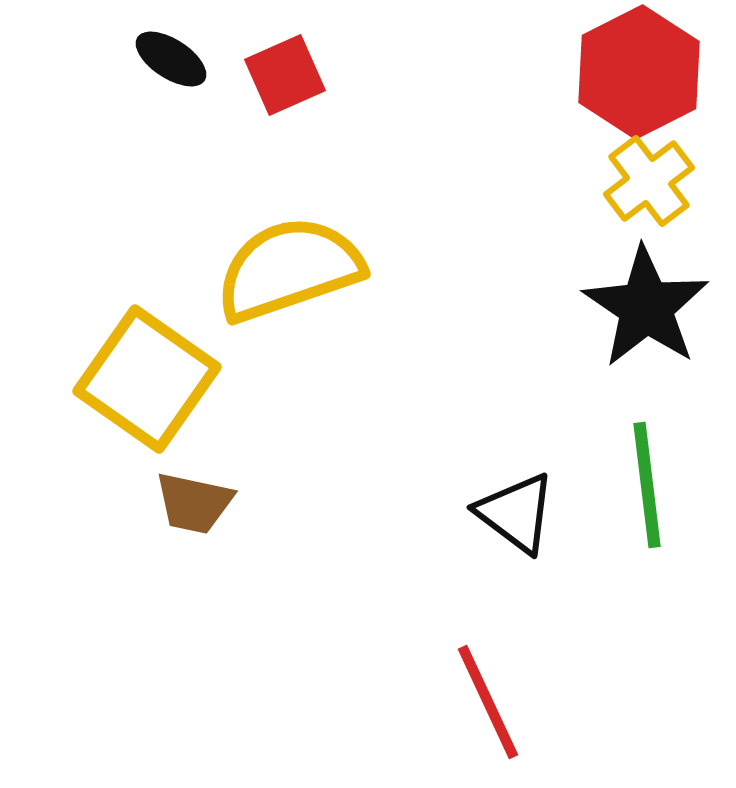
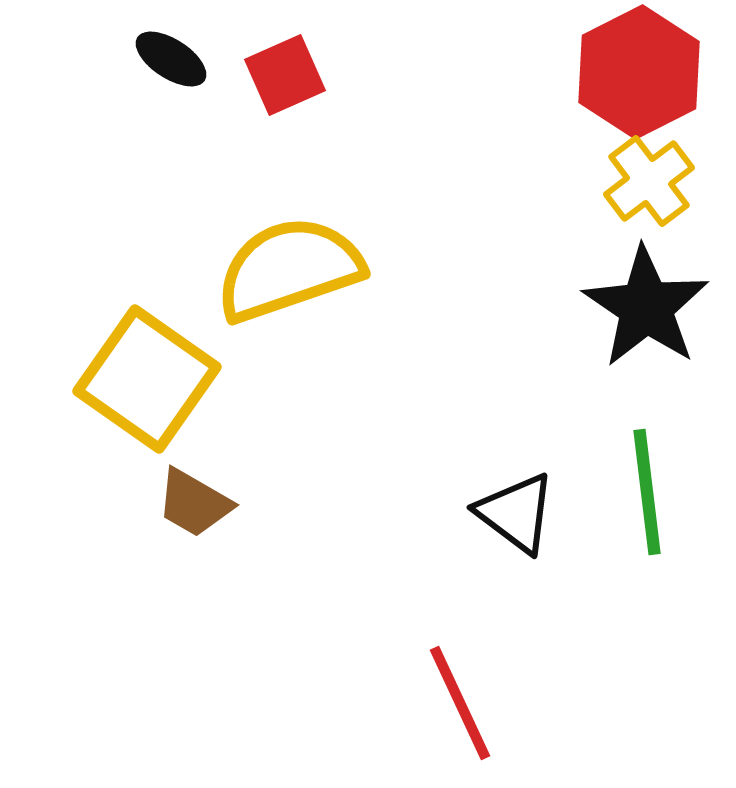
green line: moved 7 px down
brown trapezoid: rotated 18 degrees clockwise
red line: moved 28 px left, 1 px down
